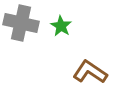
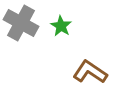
gray cross: rotated 16 degrees clockwise
